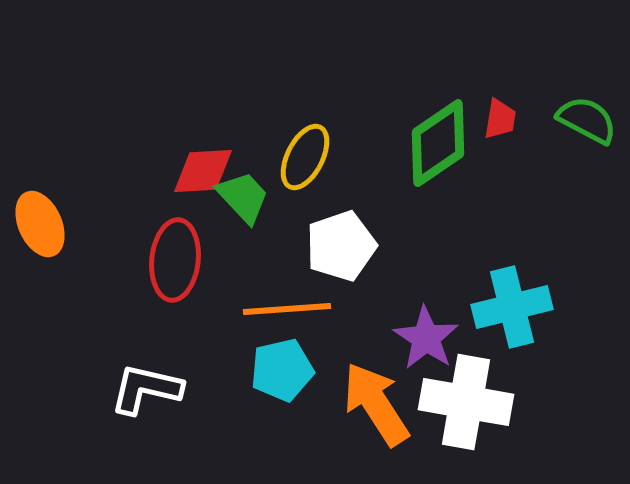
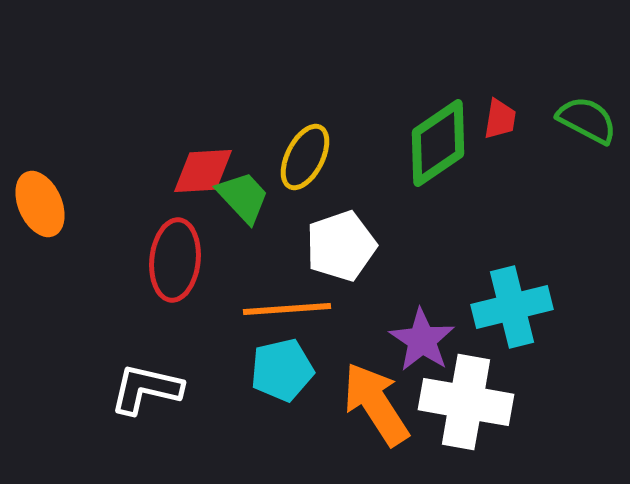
orange ellipse: moved 20 px up
purple star: moved 4 px left, 2 px down
